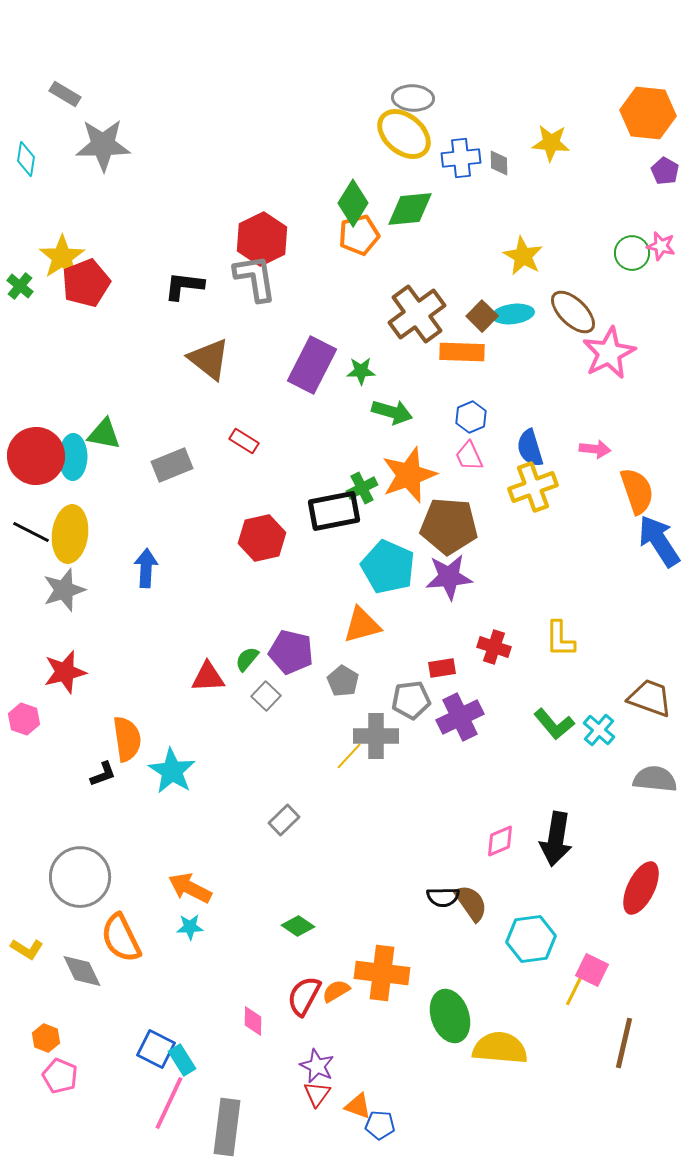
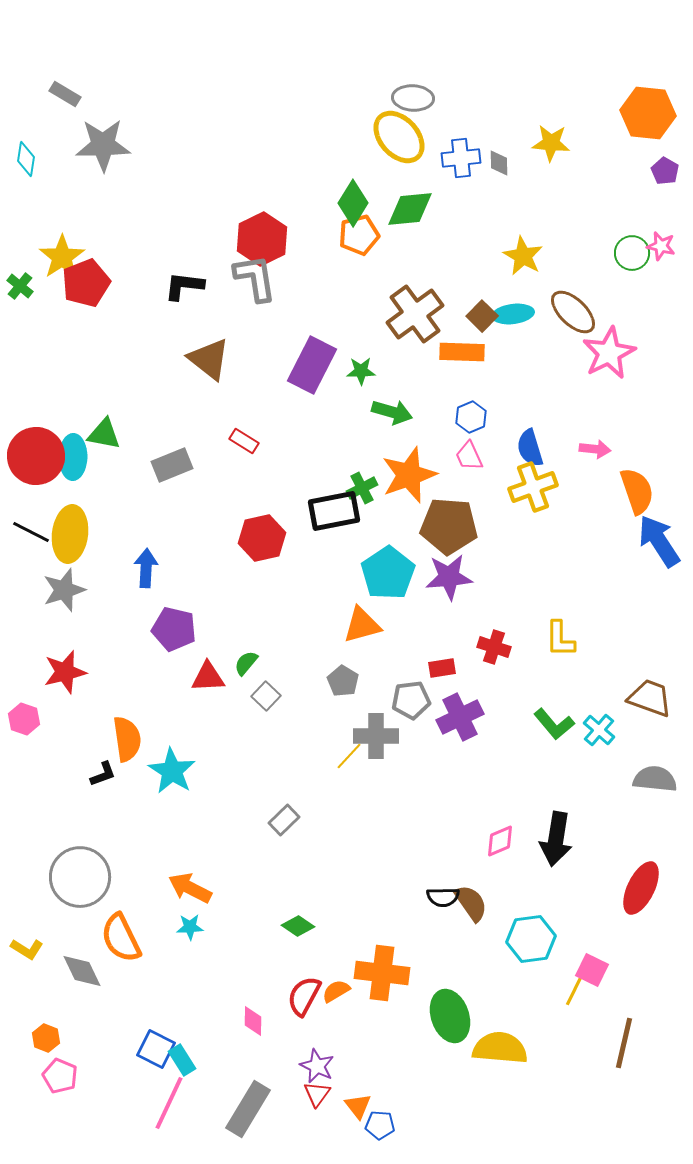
yellow ellipse at (404, 134): moved 5 px left, 3 px down; rotated 8 degrees clockwise
brown cross at (417, 314): moved 2 px left
cyan pentagon at (388, 567): moved 6 px down; rotated 14 degrees clockwise
purple pentagon at (291, 652): moved 117 px left, 23 px up
green semicircle at (247, 659): moved 1 px left, 4 px down
orange triangle at (358, 1106): rotated 32 degrees clockwise
gray rectangle at (227, 1127): moved 21 px right, 18 px up; rotated 24 degrees clockwise
